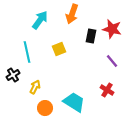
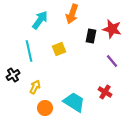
cyan line: moved 2 px right, 1 px up
red cross: moved 2 px left, 2 px down
